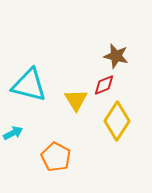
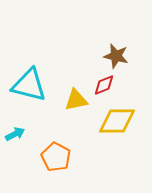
yellow triangle: rotated 50 degrees clockwise
yellow diamond: rotated 57 degrees clockwise
cyan arrow: moved 2 px right, 1 px down
